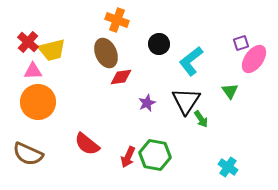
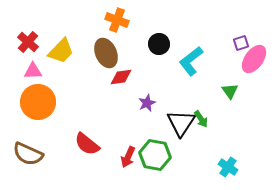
yellow trapezoid: moved 9 px right, 1 px down; rotated 32 degrees counterclockwise
black triangle: moved 5 px left, 22 px down
